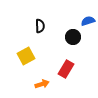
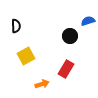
black semicircle: moved 24 px left
black circle: moved 3 px left, 1 px up
